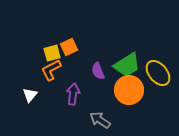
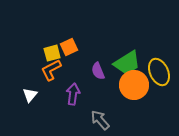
green trapezoid: moved 2 px up
yellow ellipse: moved 1 px right, 1 px up; rotated 16 degrees clockwise
orange circle: moved 5 px right, 5 px up
gray arrow: rotated 15 degrees clockwise
